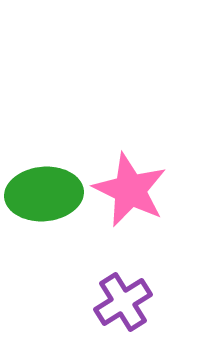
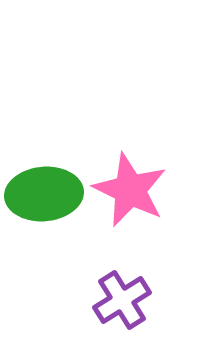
purple cross: moved 1 px left, 2 px up
